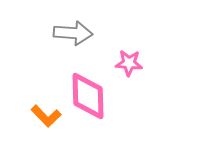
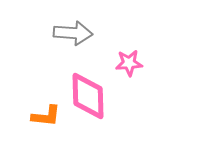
pink star: rotated 8 degrees counterclockwise
orange L-shape: rotated 40 degrees counterclockwise
